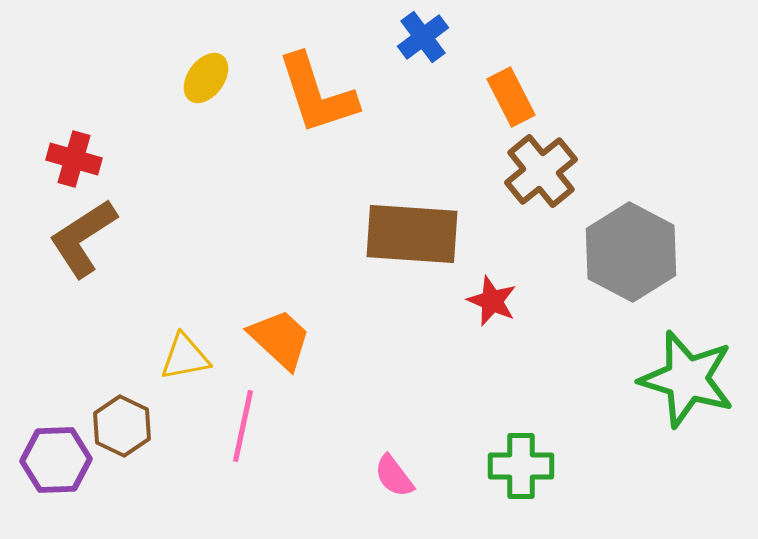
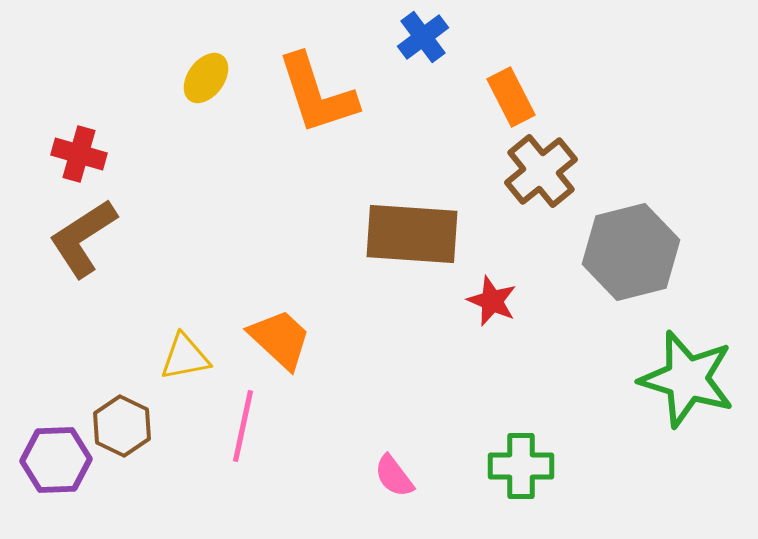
red cross: moved 5 px right, 5 px up
gray hexagon: rotated 18 degrees clockwise
